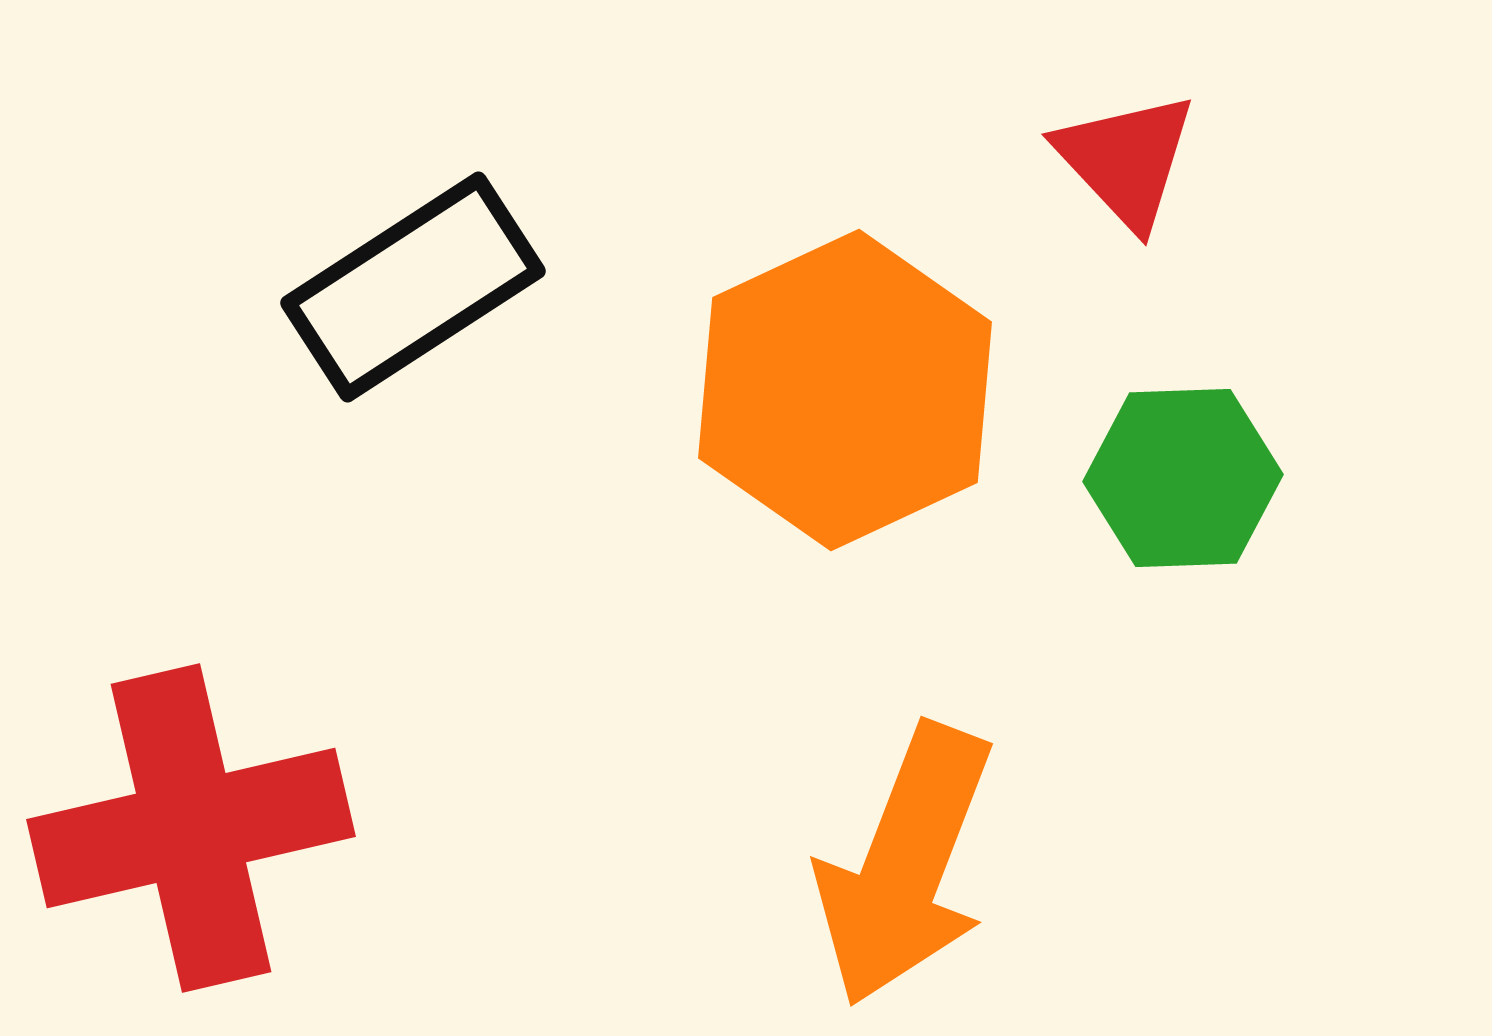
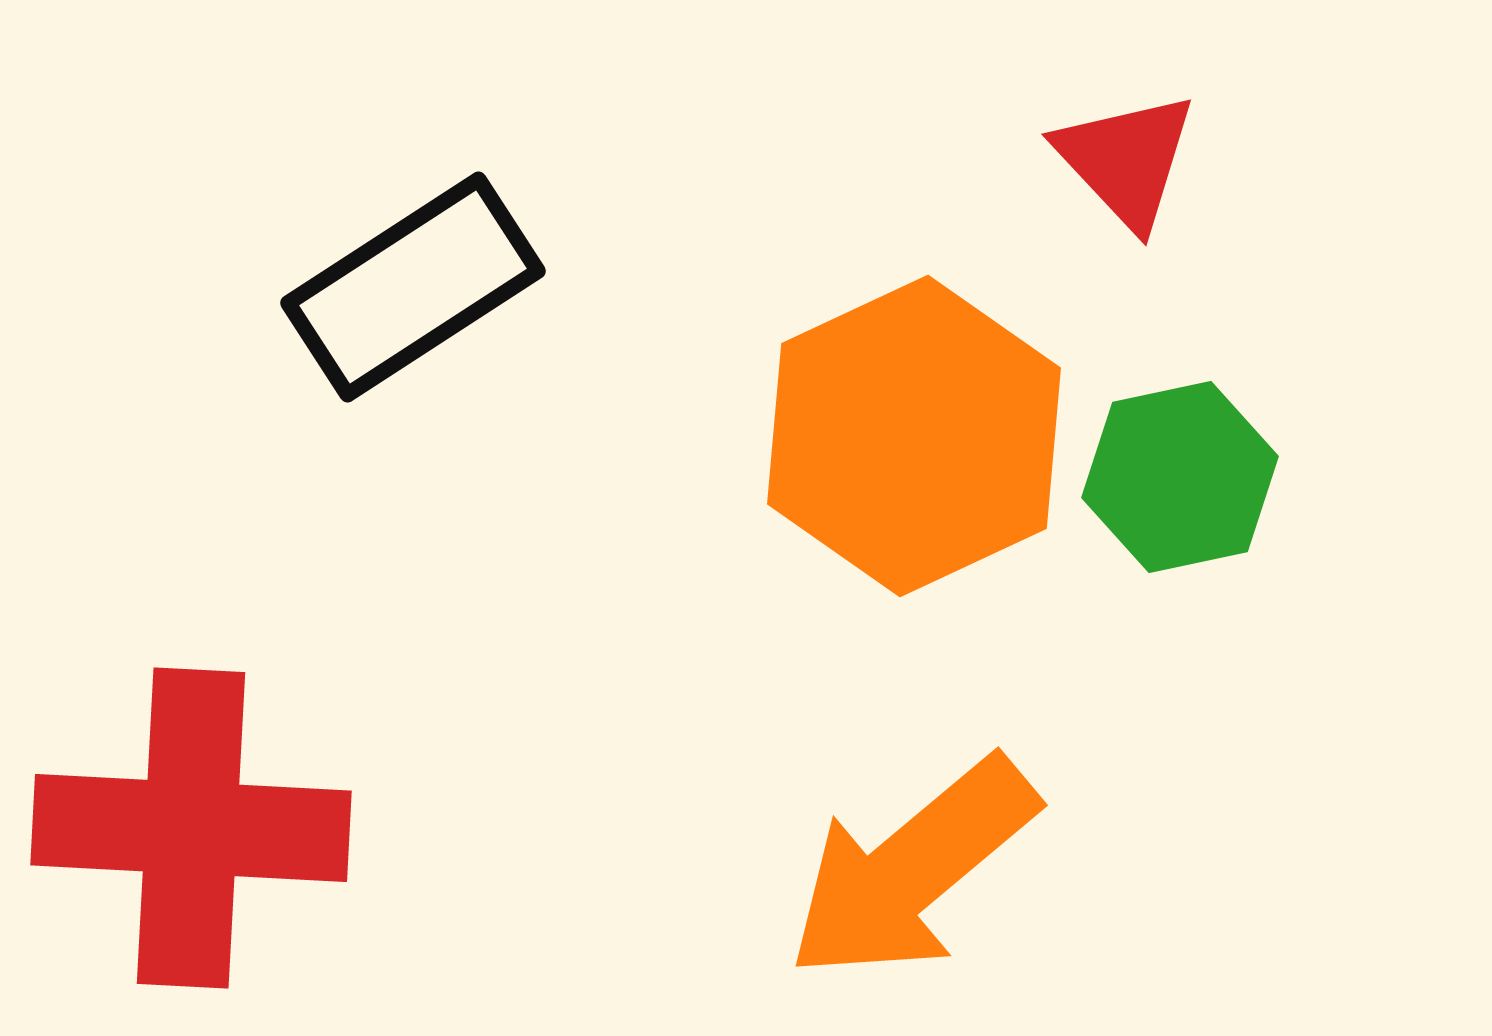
orange hexagon: moved 69 px right, 46 px down
green hexagon: moved 3 px left, 1 px up; rotated 10 degrees counterclockwise
red cross: rotated 16 degrees clockwise
orange arrow: moved 7 px right, 4 px down; rotated 29 degrees clockwise
